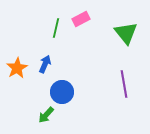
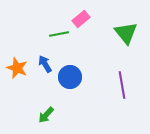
pink rectangle: rotated 12 degrees counterclockwise
green line: moved 3 px right, 6 px down; rotated 66 degrees clockwise
blue arrow: rotated 54 degrees counterclockwise
orange star: rotated 20 degrees counterclockwise
purple line: moved 2 px left, 1 px down
blue circle: moved 8 px right, 15 px up
